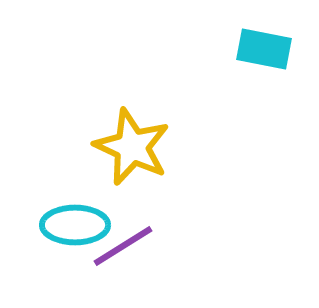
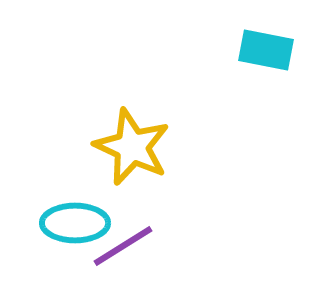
cyan rectangle: moved 2 px right, 1 px down
cyan ellipse: moved 2 px up
